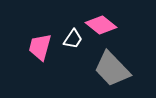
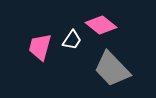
white trapezoid: moved 1 px left, 1 px down
